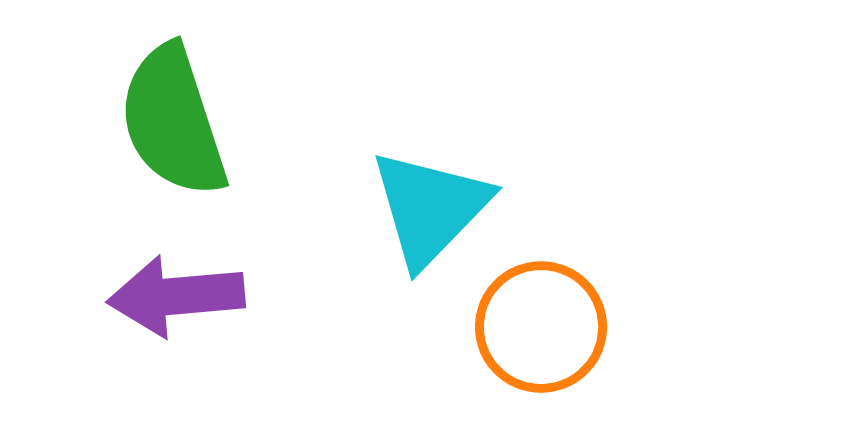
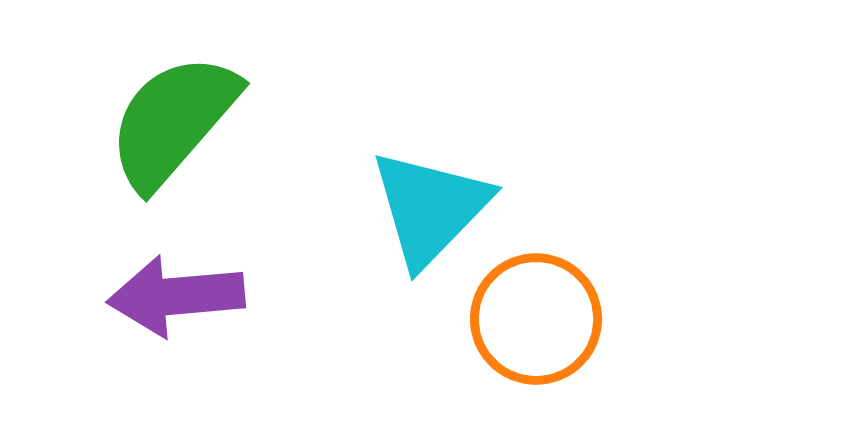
green semicircle: rotated 59 degrees clockwise
orange circle: moved 5 px left, 8 px up
